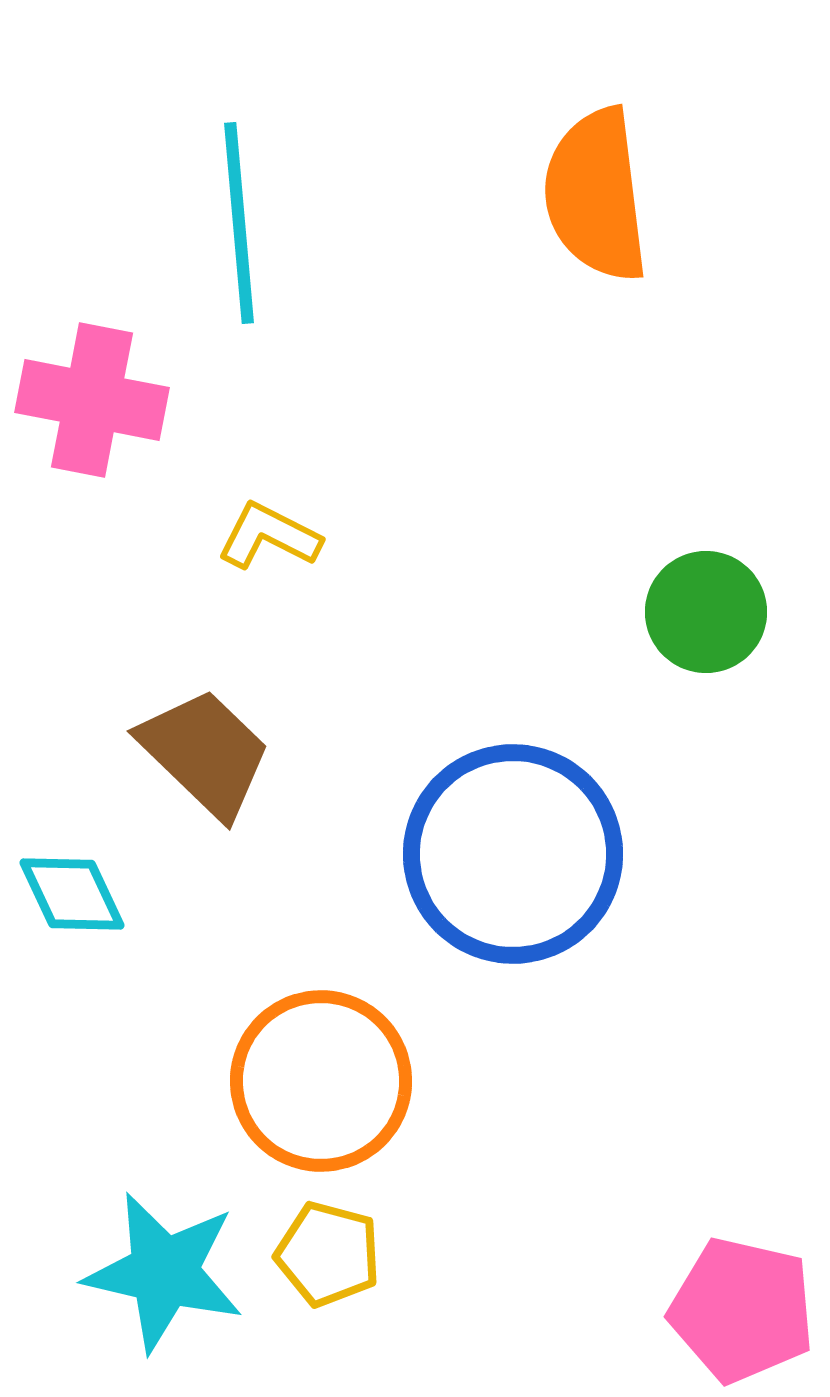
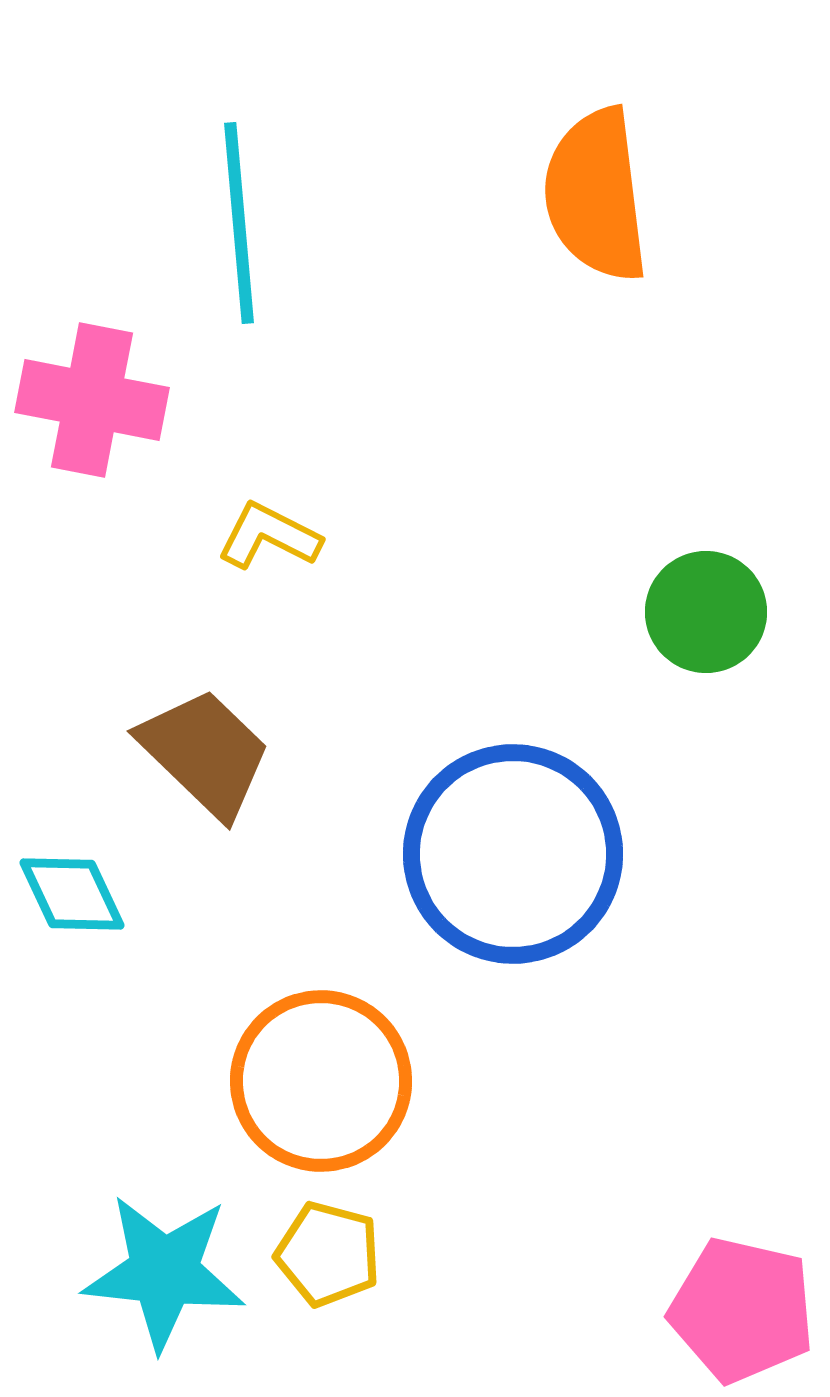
cyan star: rotated 7 degrees counterclockwise
